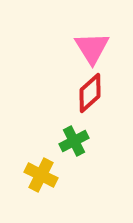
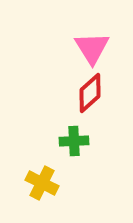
green cross: rotated 24 degrees clockwise
yellow cross: moved 1 px right, 8 px down
